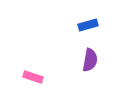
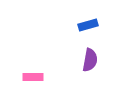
pink rectangle: rotated 18 degrees counterclockwise
